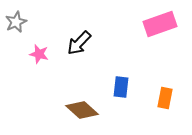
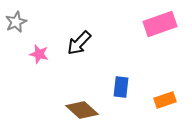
orange rectangle: moved 2 px down; rotated 60 degrees clockwise
